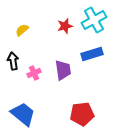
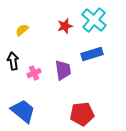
cyan cross: rotated 20 degrees counterclockwise
blue trapezoid: moved 3 px up
